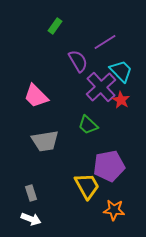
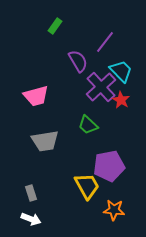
purple line: rotated 20 degrees counterclockwise
pink trapezoid: rotated 60 degrees counterclockwise
